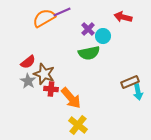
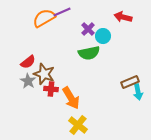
orange arrow: rotated 10 degrees clockwise
